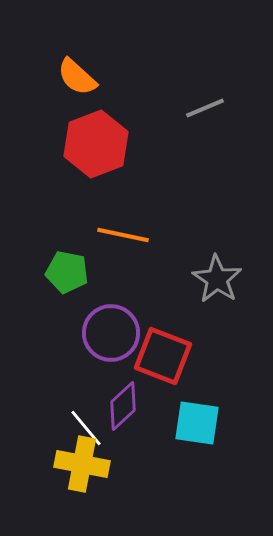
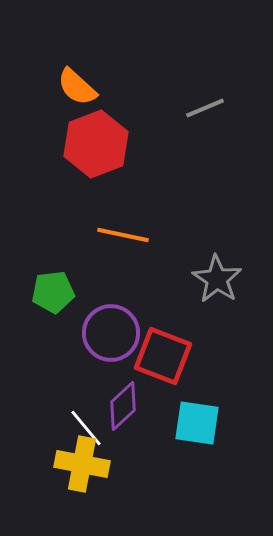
orange semicircle: moved 10 px down
green pentagon: moved 14 px left, 20 px down; rotated 18 degrees counterclockwise
